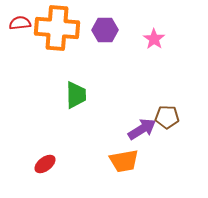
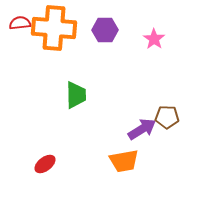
orange cross: moved 3 px left
